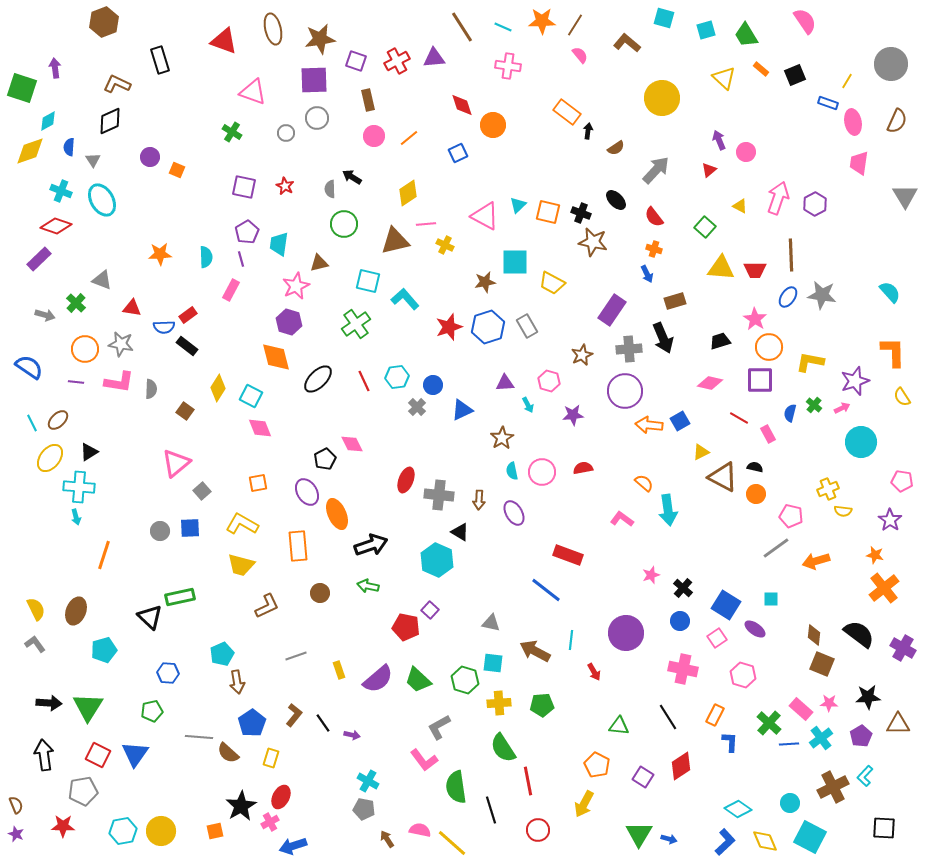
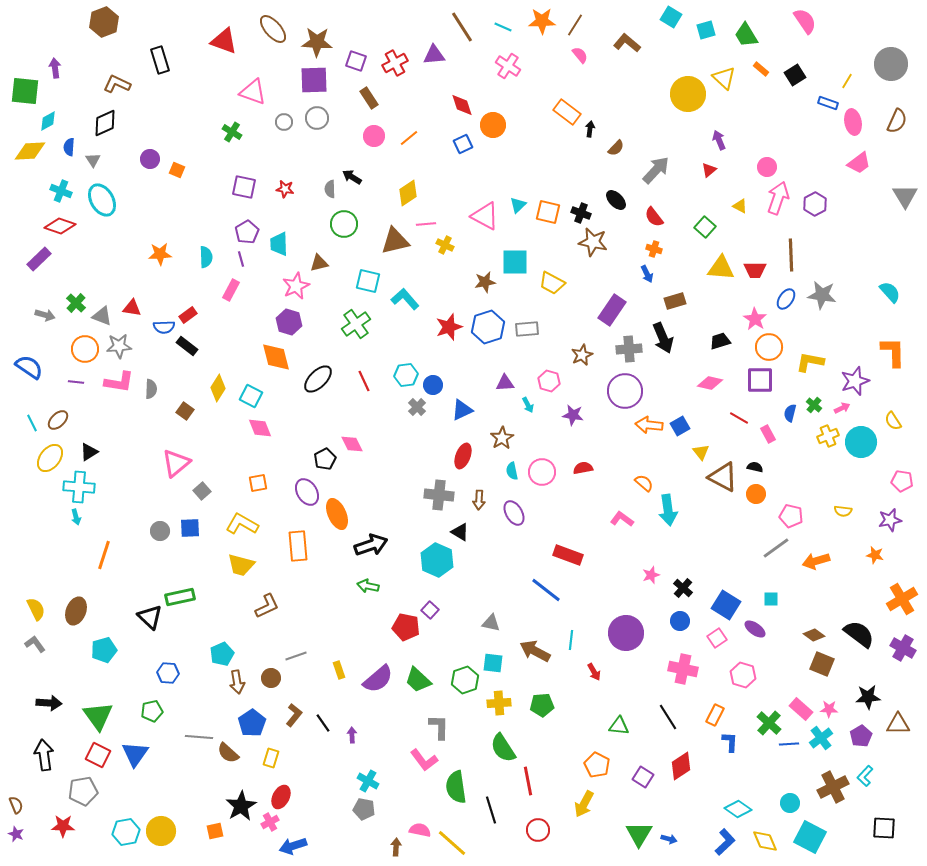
cyan square at (664, 18): moved 7 px right, 1 px up; rotated 15 degrees clockwise
brown ellipse at (273, 29): rotated 28 degrees counterclockwise
brown star at (320, 39): moved 3 px left, 3 px down; rotated 12 degrees clockwise
purple triangle at (434, 58): moved 3 px up
red cross at (397, 61): moved 2 px left, 2 px down
pink cross at (508, 66): rotated 25 degrees clockwise
black square at (795, 75): rotated 10 degrees counterclockwise
green square at (22, 88): moved 3 px right, 3 px down; rotated 12 degrees counterclockwise
yellow circle at (662, 98): moved 26 px right, 4 px up
brown rectangle at (368, 100): moved 1 px right, 2 px up; rotated 20 degrees counterclockwise
black diamond at (110, 121): moved 5 px left, 2 px down
black arrow at (588, 131): moved 2 px right, 2 px up
gray circle at (286, 133): moved 2 px left, 11 px up
brown semicircle at (616, 148): rotated 12 degrees counterclockwise
yellow diamond at (30, 151): rotated 16 degrees clockwise
pink circle at (746, 152): moved 21 px right, 15 px down
blue square at (458, 153): moved 5 px right, 9 px up
purple circle at (150, 157): moved 2 px down
pink trapezoid at (859, 163): rotated 135 degrees counterclockwise
red star at (285, 186): moved 3 px down; rotated 18 degrees counterclockwise
red diamond at (56, 226): moved 4 px right
cyan trapezoid at (279, 244): rotated 10 degrees counterclockwise
gray triangle at (102, 280): moved 36 px down
blue ellipse at (788, 297): moved 2 px left, 2 px down
gray rectangle at (527, 326): moved 3 px down; rotated 65 degrees counterclockwise
gray star at (121, 344): moved 2 px left, 2 px down; rotated 15 degrees counterclockwise
cyan hexagon at (397, 377): moved 9 px right, 2 px up
yellow semicircle at (902, 397): moved 9 px left, 24 px down
purple star at (573, 415): rotated 15 degrees clockwise
blue square at (680, 421): moved 5 px down
yellow triangle at (701, 452): rotated 42 degrees counterclockwise
red ellipse at (406, 480): moved 57 px right, 24 px up
yellow cross at (828, 489): moved 53 px up
purple star at (890, 520): rotated 25 degrees clockwise
orange cross at (884, 588): moved 18 px right, 11 px down; rotated 8 degrees clockwise
brown circle at (320, 593): moved 49 px left, 85 px down
brown diamond at (814, 635): rotated 60 degrees counterclockwise
green hexagon at (465, 680): rotated 24 degrees clockwise
pink star at (829, 703): moved 6 px down
green triangle at (88, 707): moved 10 px right, 9 px down; rotated 8 degrees counterclockwise
gray L-shape at (439, 727): rotated 120 degrees clockwise
purple arrow at (352, 735): rotated 105 degrees counterclockwise
cyan hexagon at (123, 831): moved 3 px right, 1 px down
brown arrow at (387, 839): moved 9 px right, 8 px down; rotated 36 degrees clockwise
